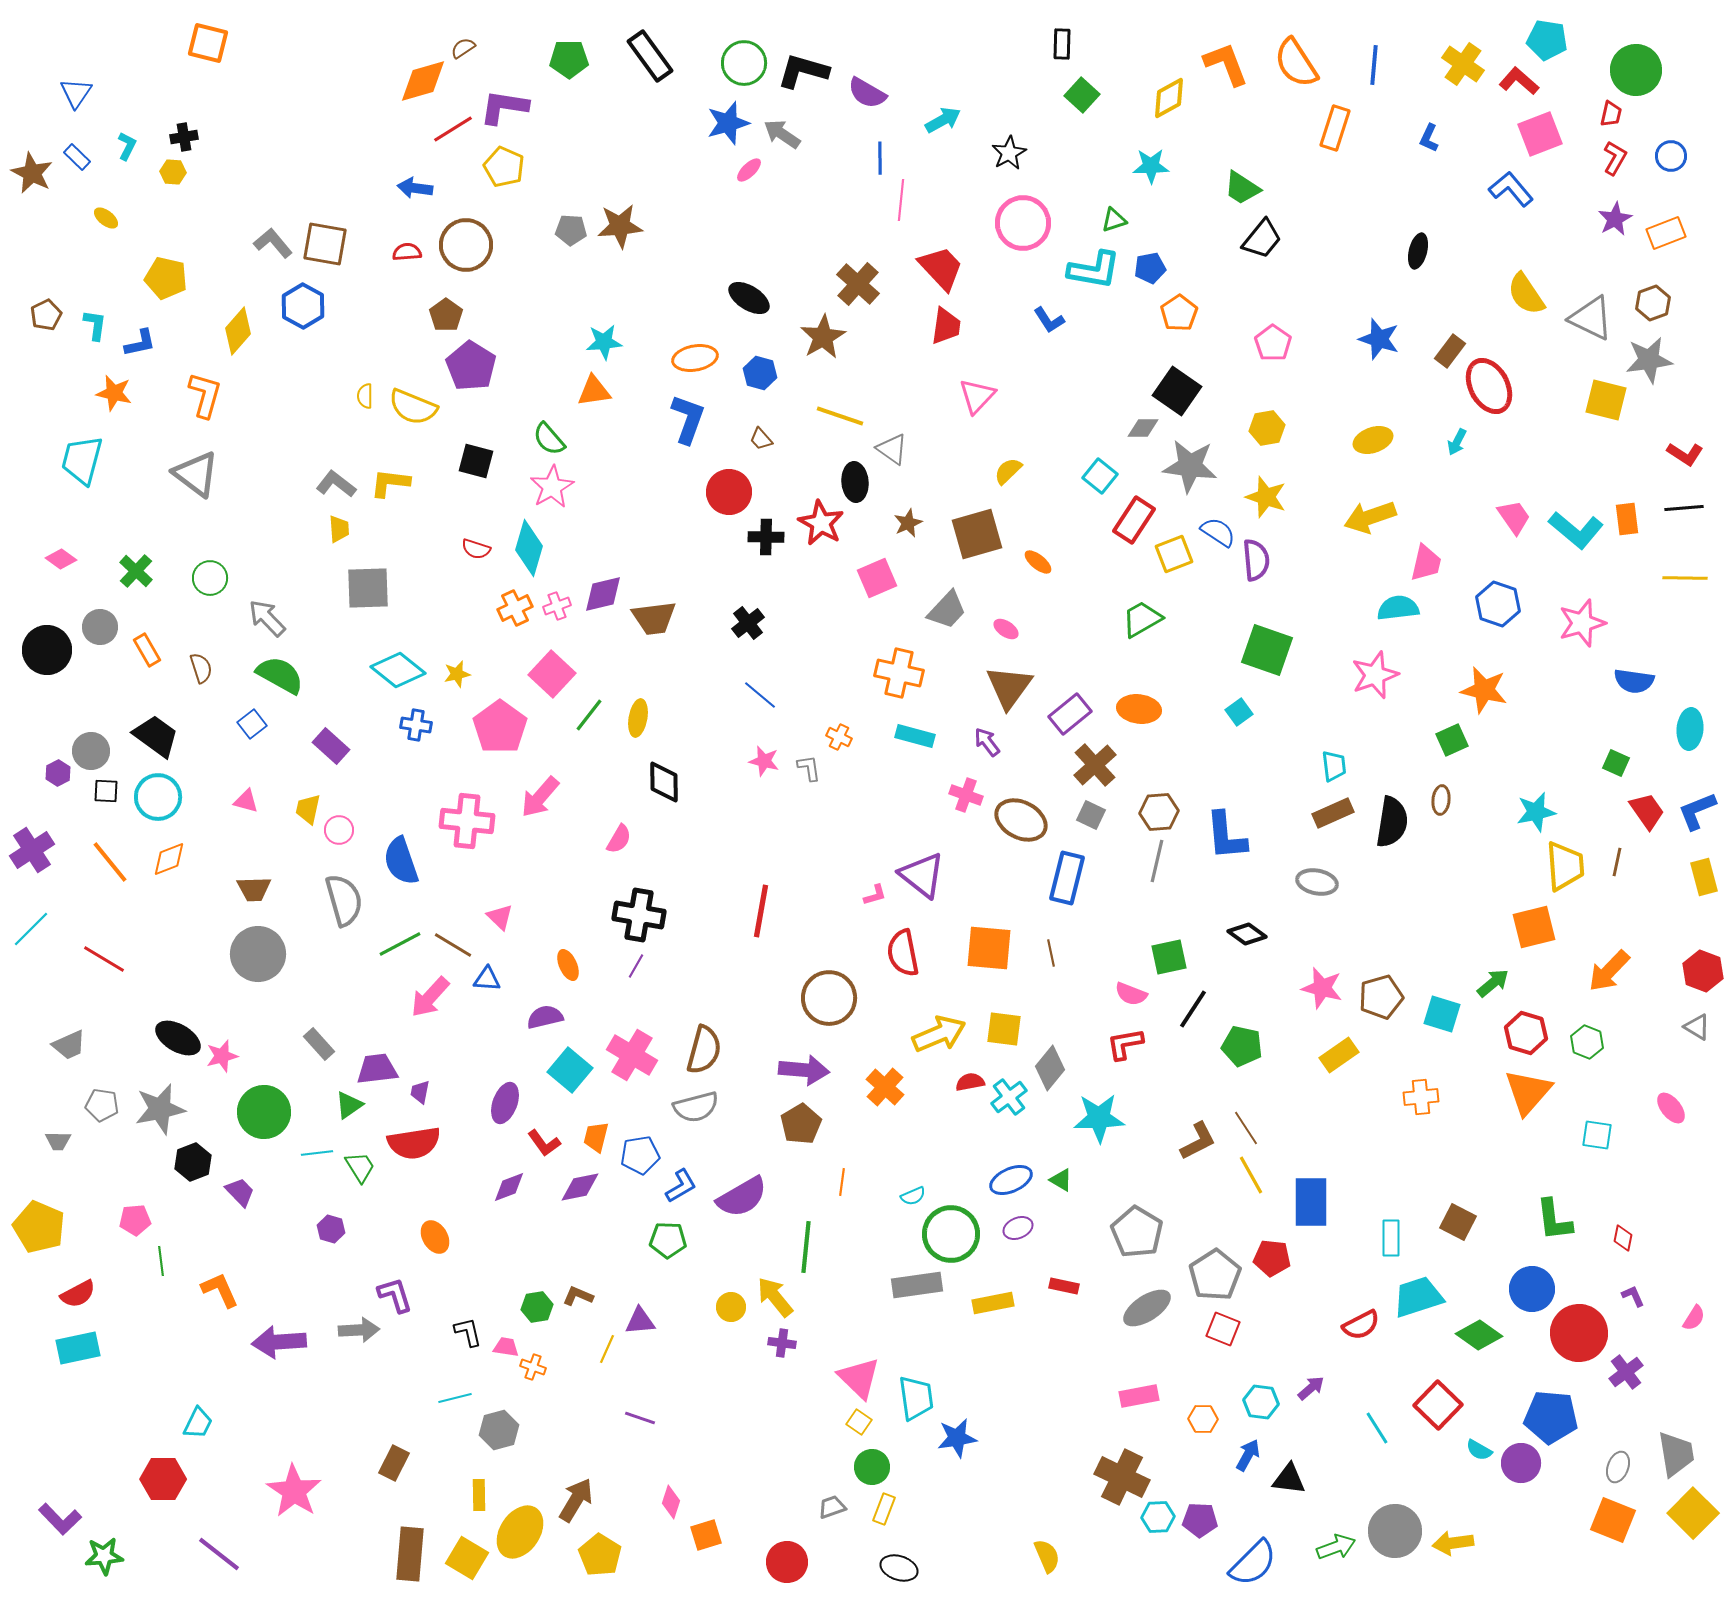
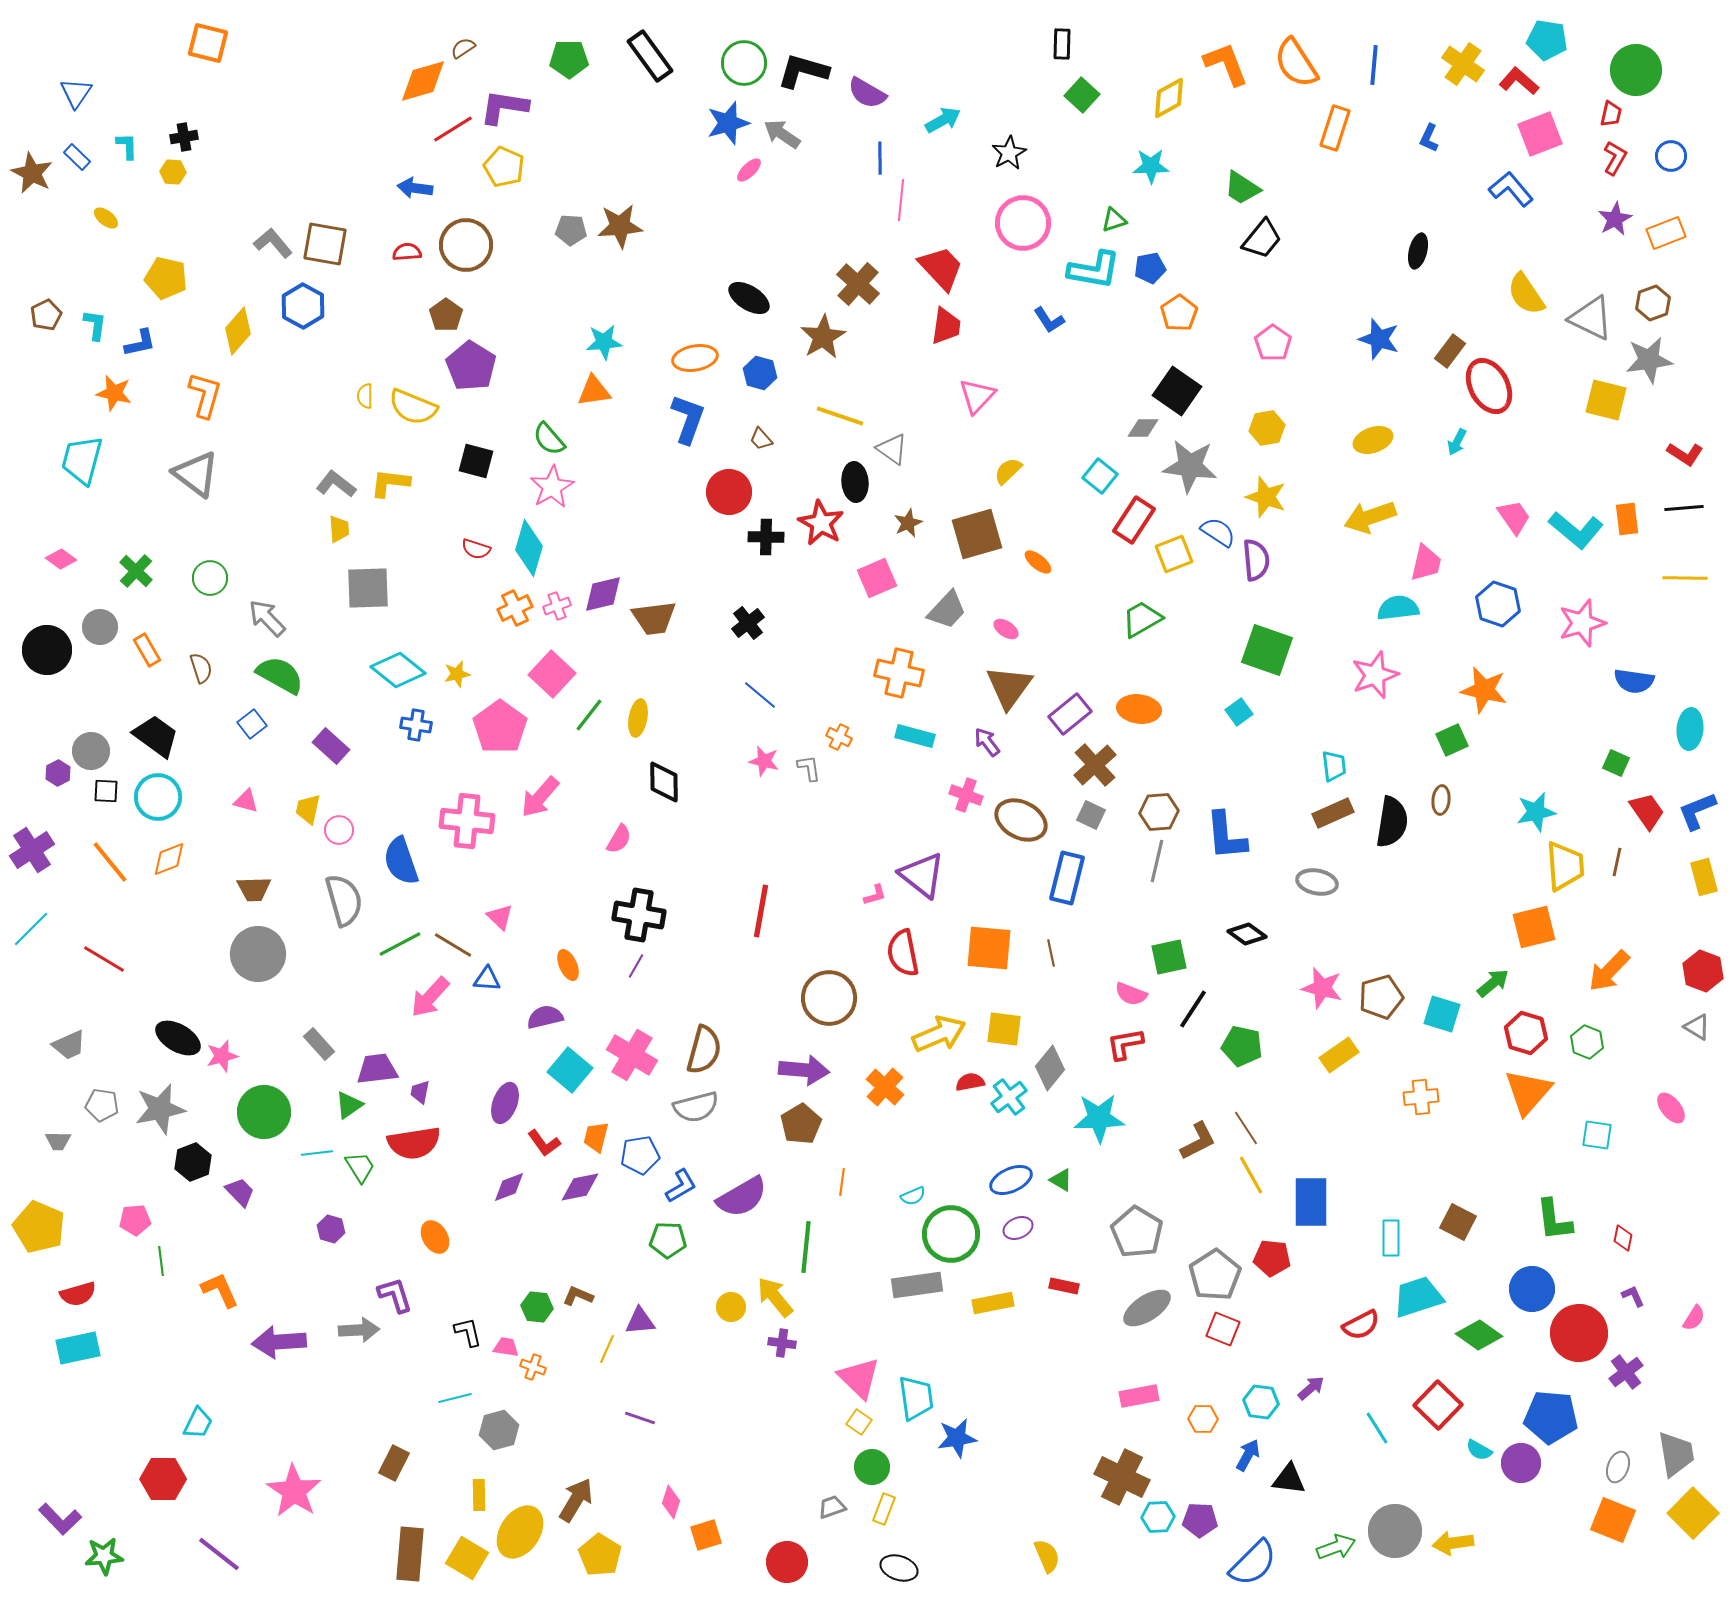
cyan L-shape at (127, 146): rotated 28 degrees counterclockwise
red semicircle at (78, 1294): rotated 12 degrees clockwise
green hexagon at (537, 1307): rotated 16 degrees clockwise
